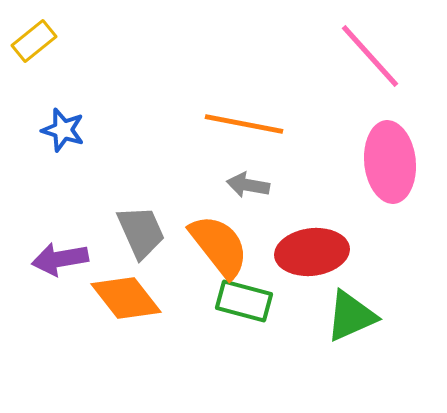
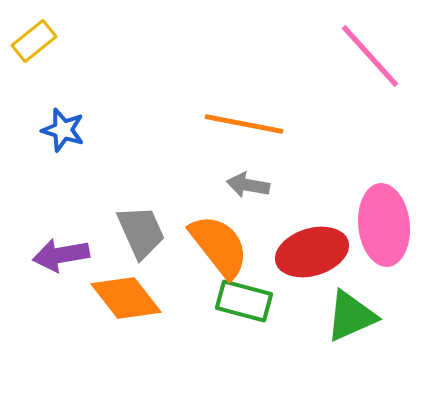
pink ellipse: moved 6 px left, 63 px down
red ellipse: rotated 10 degrees counterclockwise
purple arrow: moved 1 px right, 4 px up
